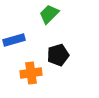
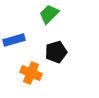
black pentagon: moved 2 px left, 3 px up
orange cross: rotated 30 degrees clockwise
